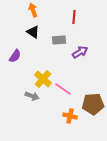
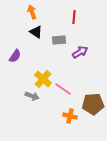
orange arrow: moved 1 px left, 2 px down
black triangle: moved 3 px right
